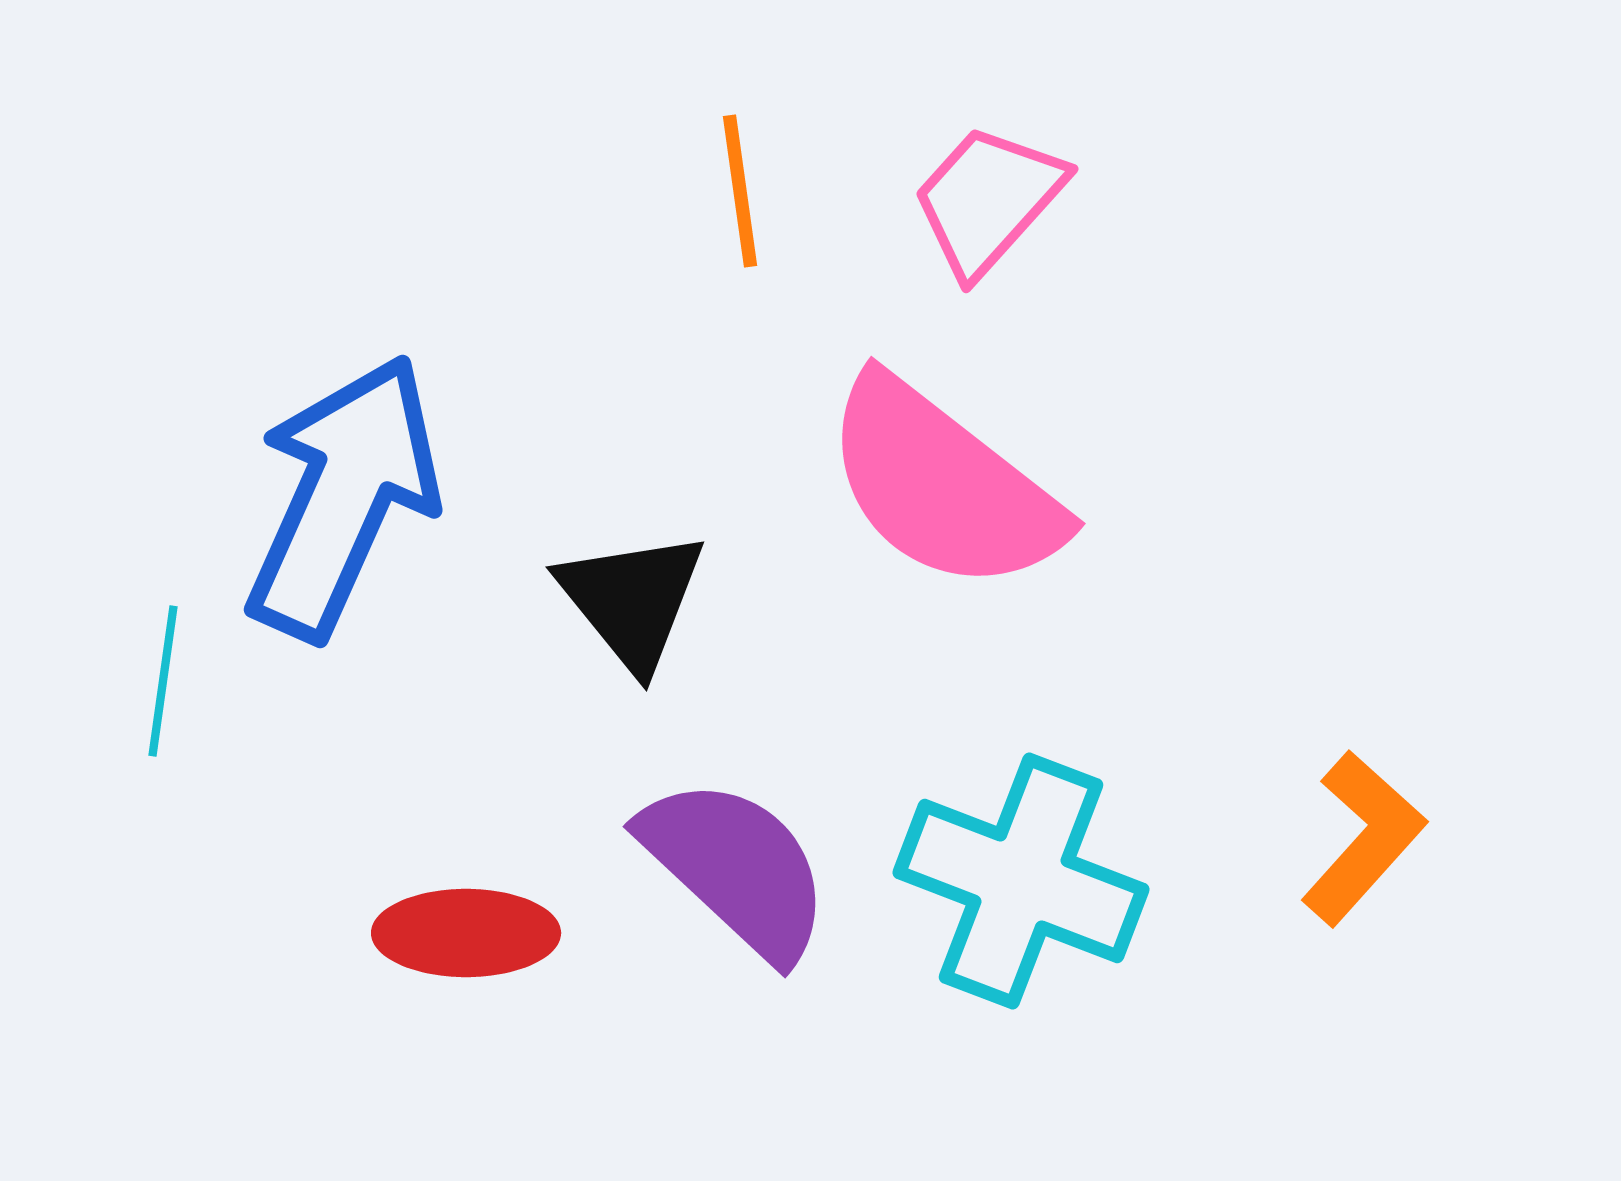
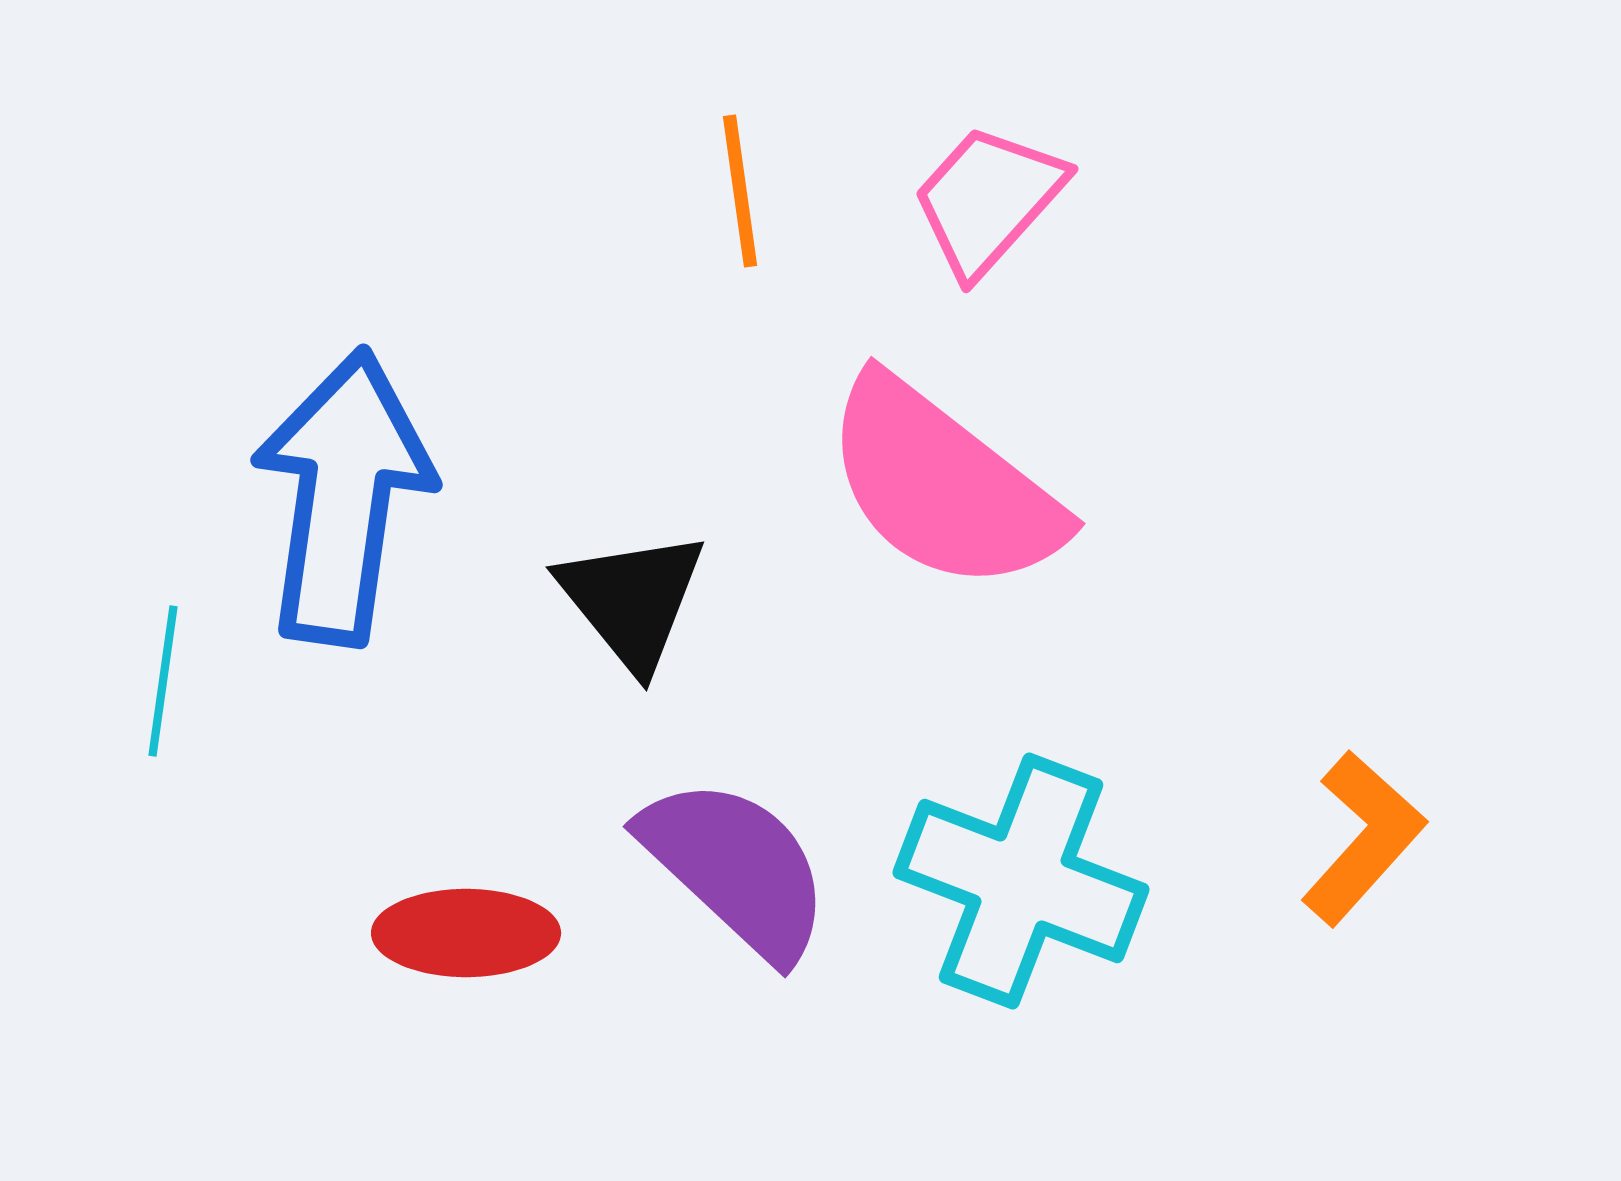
blue arrow: rotated 16 degrees counterclockwise
